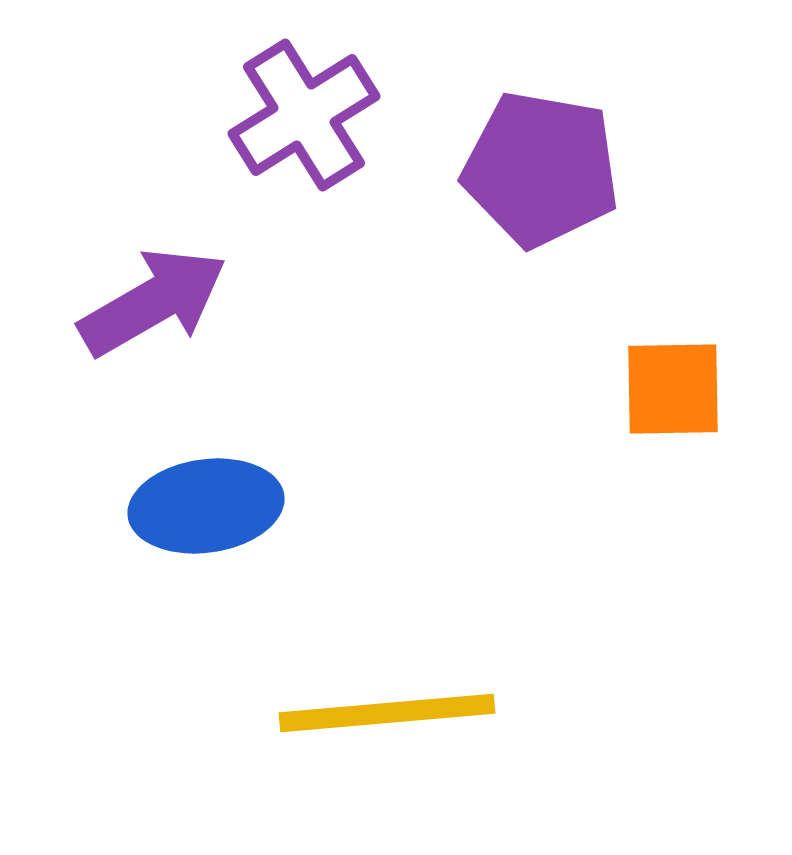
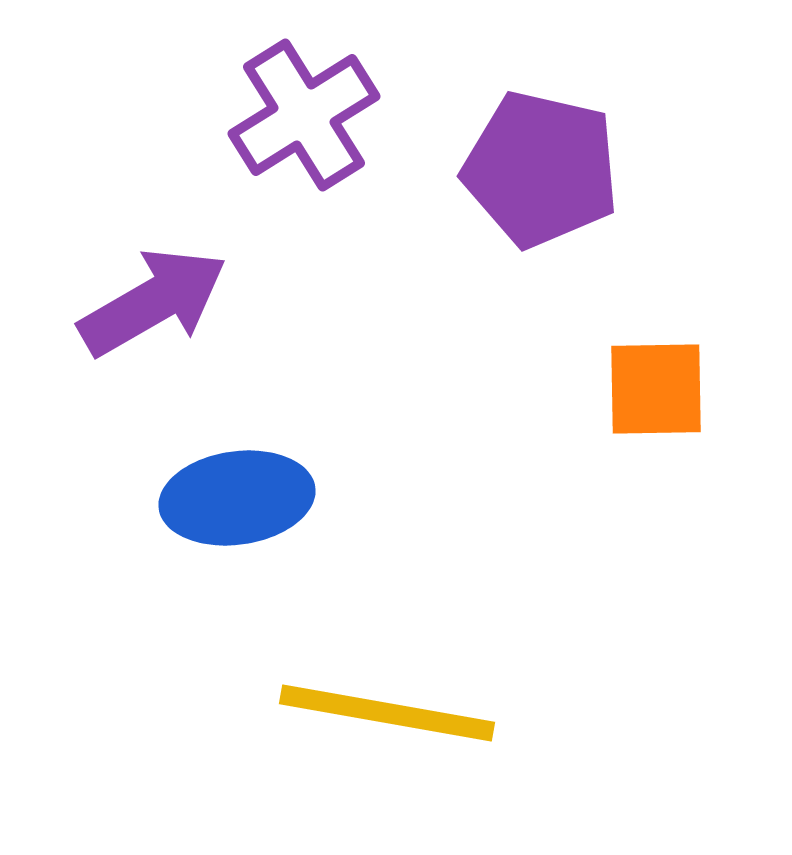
purple pentagon: rotated 3 degrees clockwise
orange square: moved 17 px left
blue ellipse: moved 31 px right, 8 px up
yellow line: rotated 15 degrees clockwise
